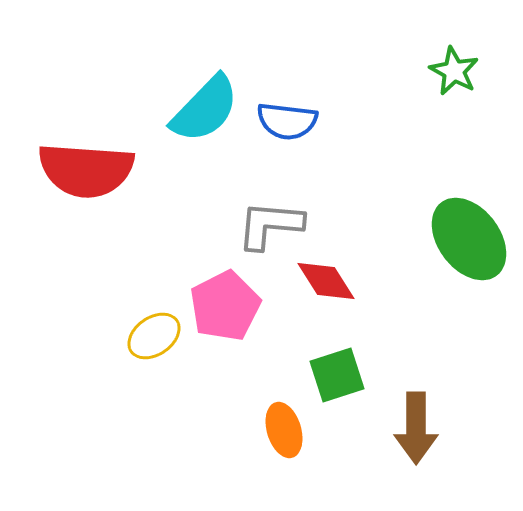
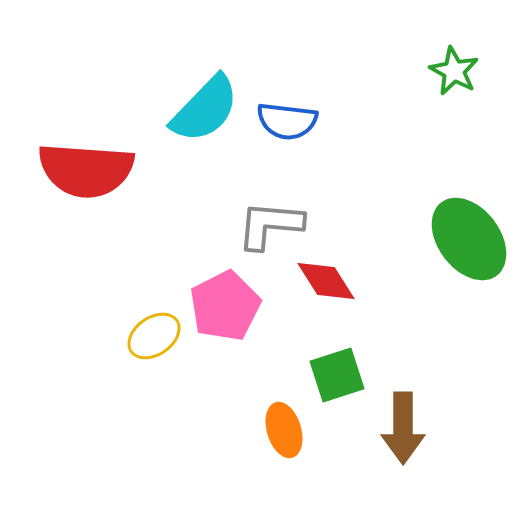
brown arrow: moved 13 px left
